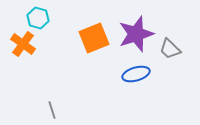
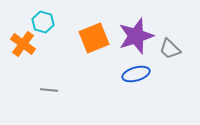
cyan hexagon: moved 5 px right, 4 px down
purple star: moved 2 px down
gray line: moved 3 px left, 20 px up; rotated 66 degrees counterclockwise
